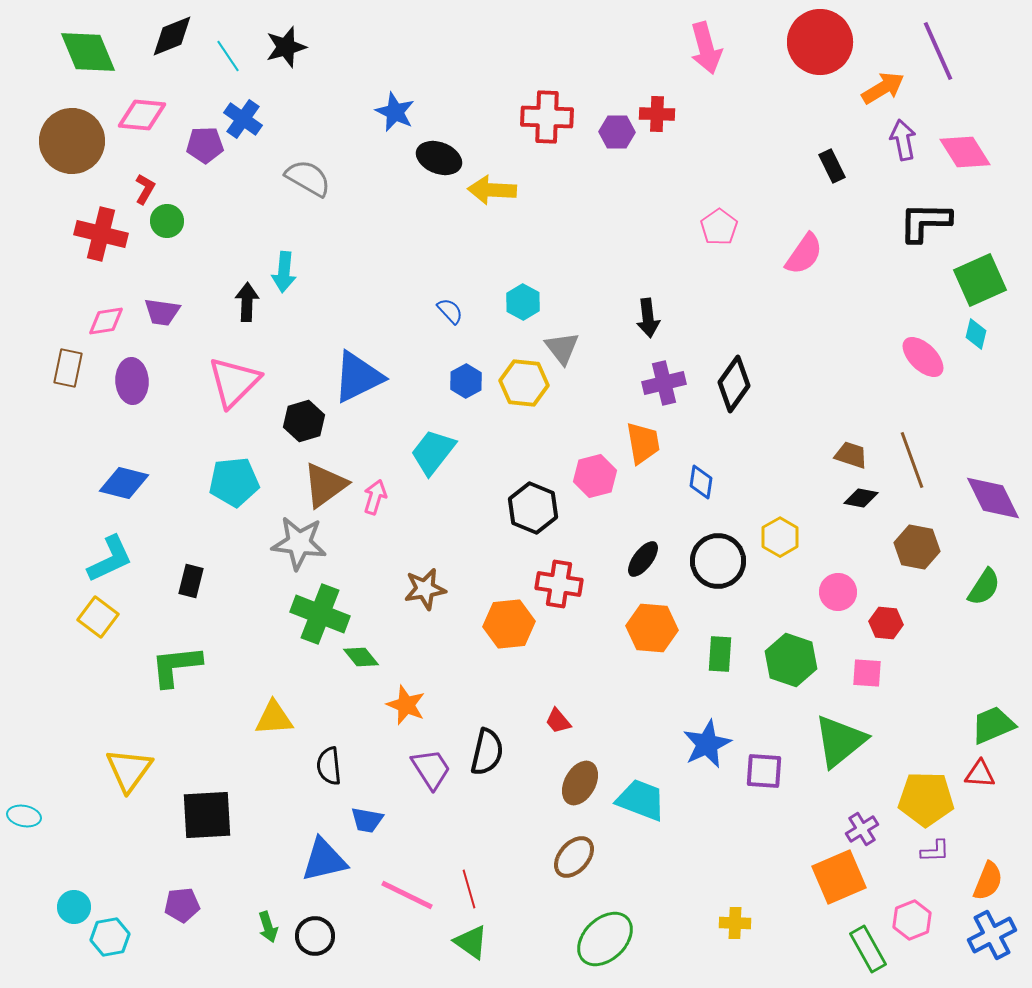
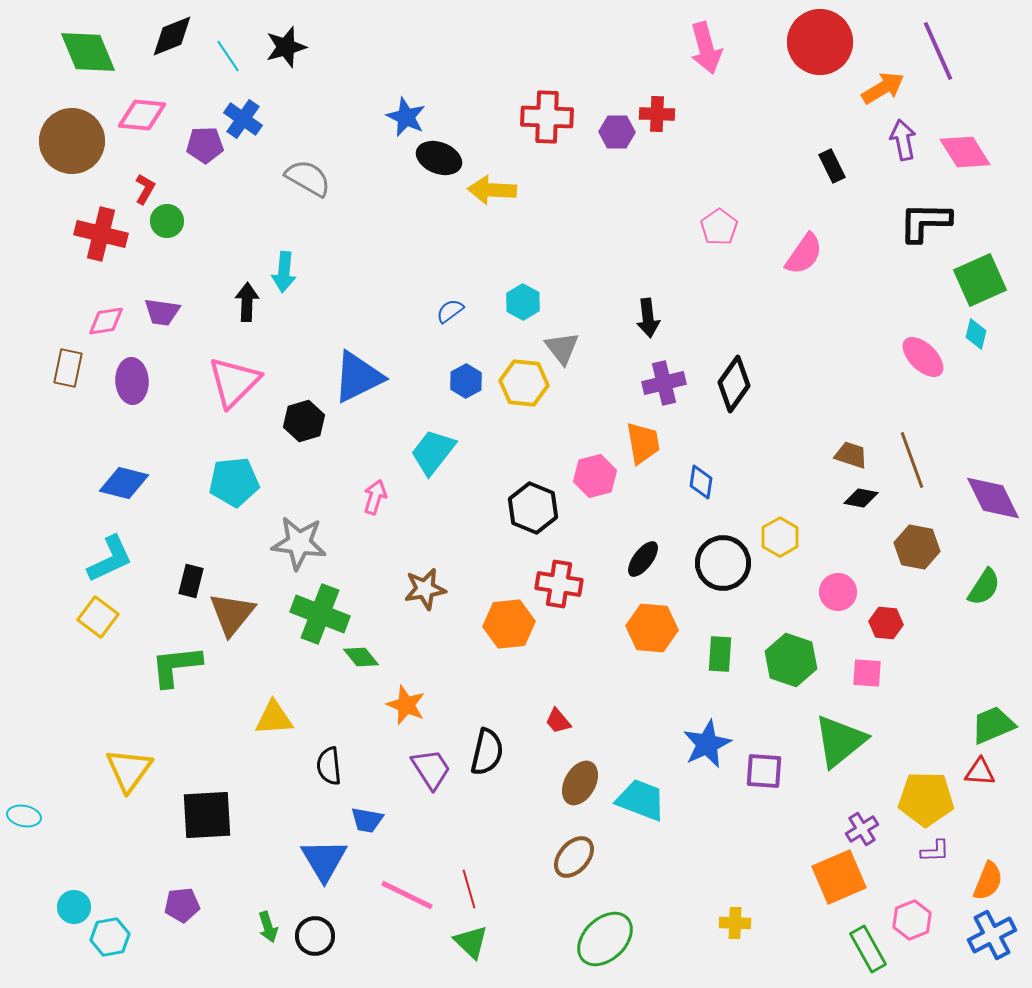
blue star at (395, 112): moved 11 px right, 5 px down
blue semicircle at (450, 311): rotated 84 degrees counterclockwise
brown triangle at (325, 485): moved 93 px left, 129 px down; rotated 15 degrees counterclockwise
black circle at (718, 561): moved 5 px right, 2 px down
red triangle at (980, 774): moved 2 px up
blue triangle at (324, 860): rotated 48 degrees counterclockwise
green triangle at (471, 942): rotated 9 degrees clockwise
